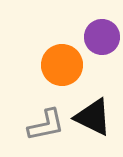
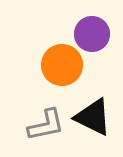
purple circle: moved 10 px left, 3 px up
